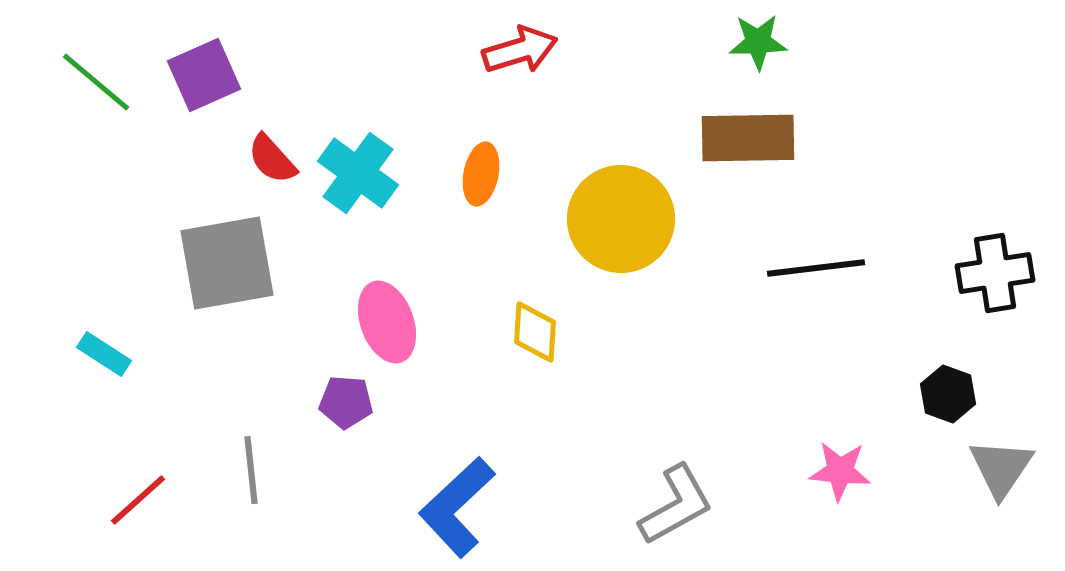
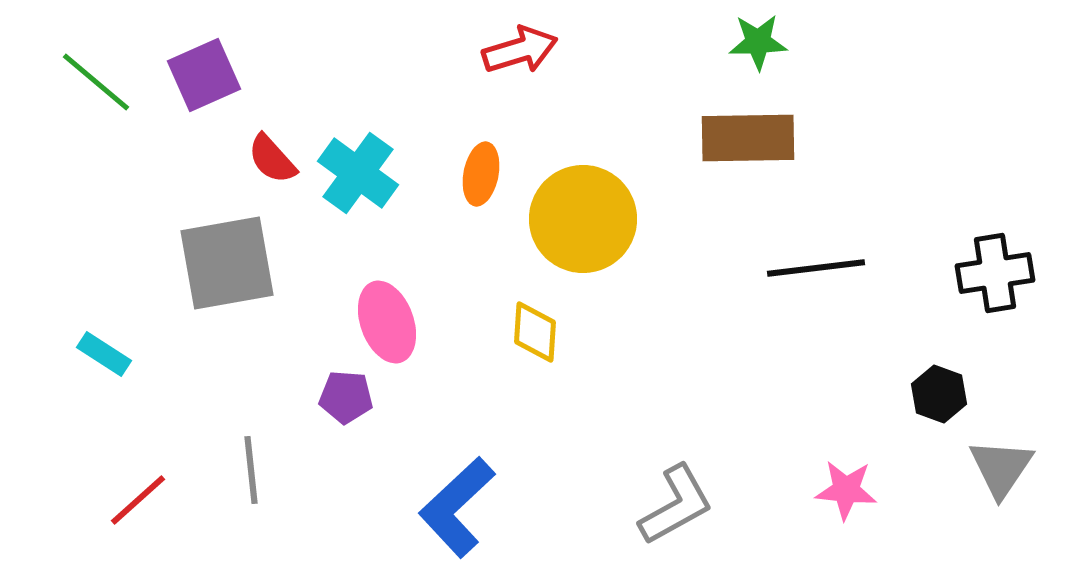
yellow circle: moved 38 px left
black hexagon: moved 9 px left
purple pentagon: moved 5 px up
pink star: moved 6 px right, 19 px down
